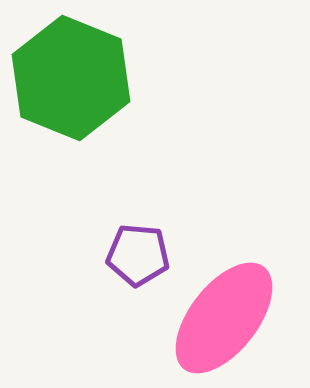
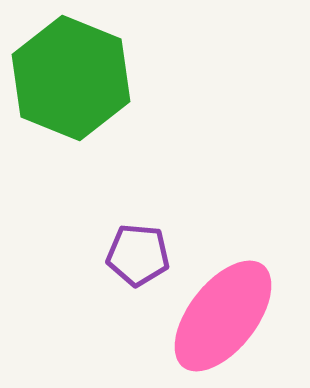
pink ellipse: moved 1 px left, 2 px up
